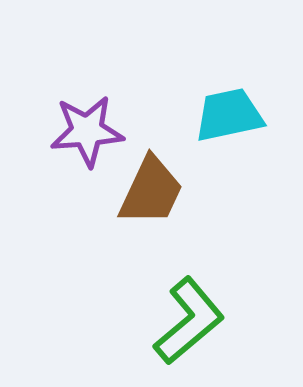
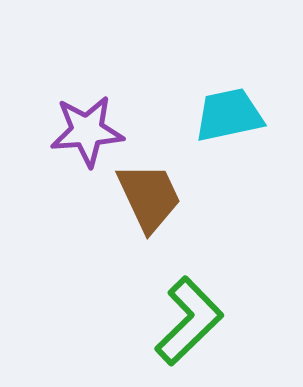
brown trapezoid: moved 2 px left, 6 px down; rotated 50 degrees counterclockwise
green L-shape: rotated 4 degrees counterclockwise
